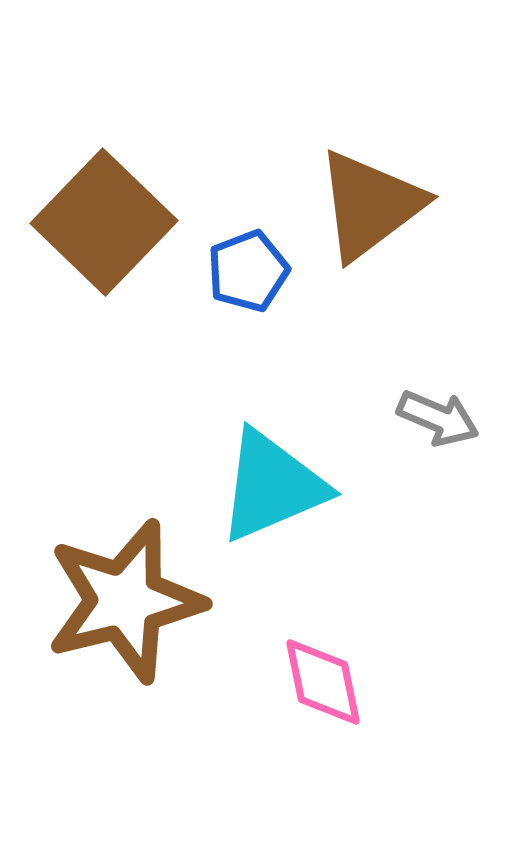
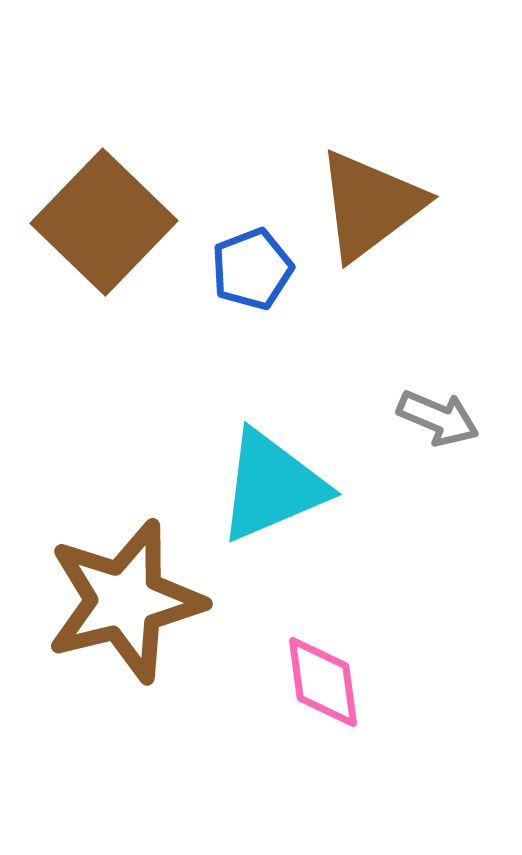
blue pentagon: moved 4 px right, 2 px up
pink diamond: rotated 4 degrees clockwise
